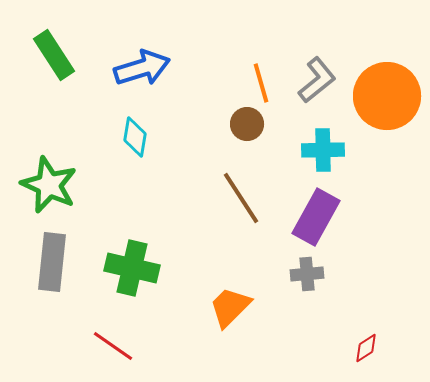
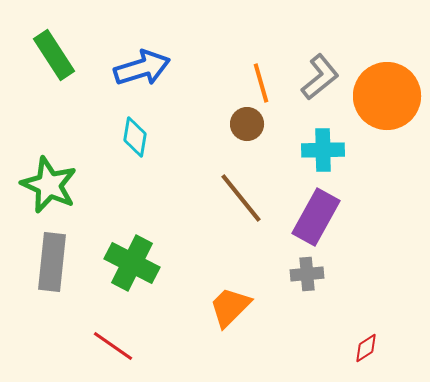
gray L-shape: moved 3 px right, 3 px up
brown line: rotated 6 degrees counterclockwise
green cross: moved 5 px up; rotated 14 degrees clockwise
